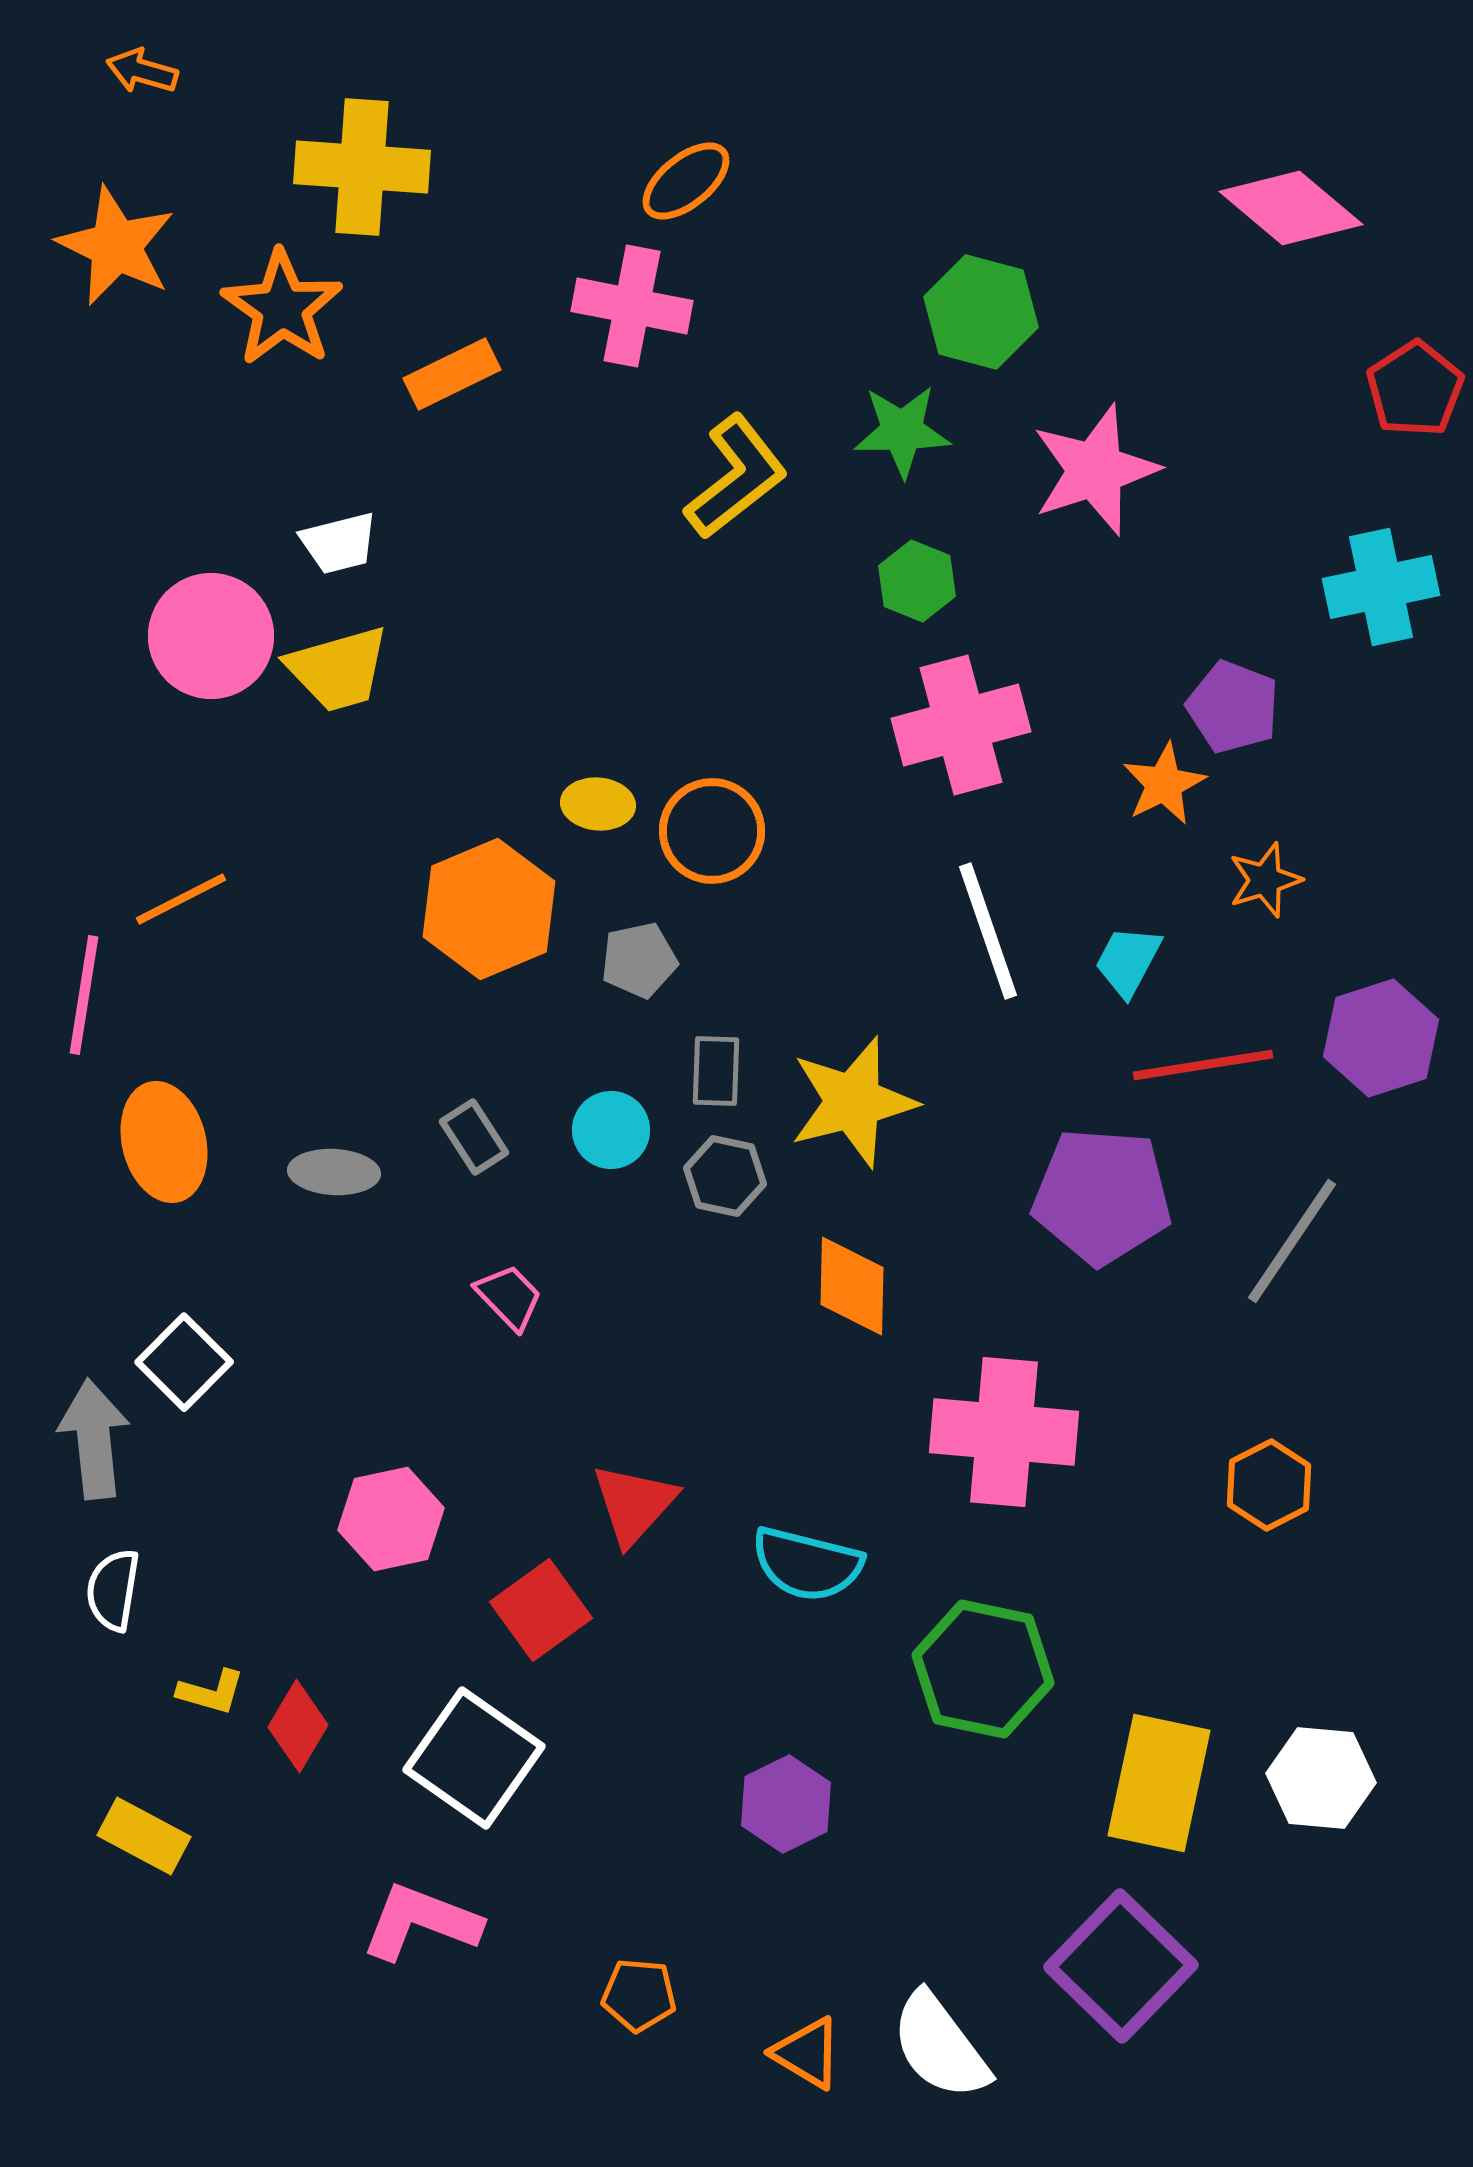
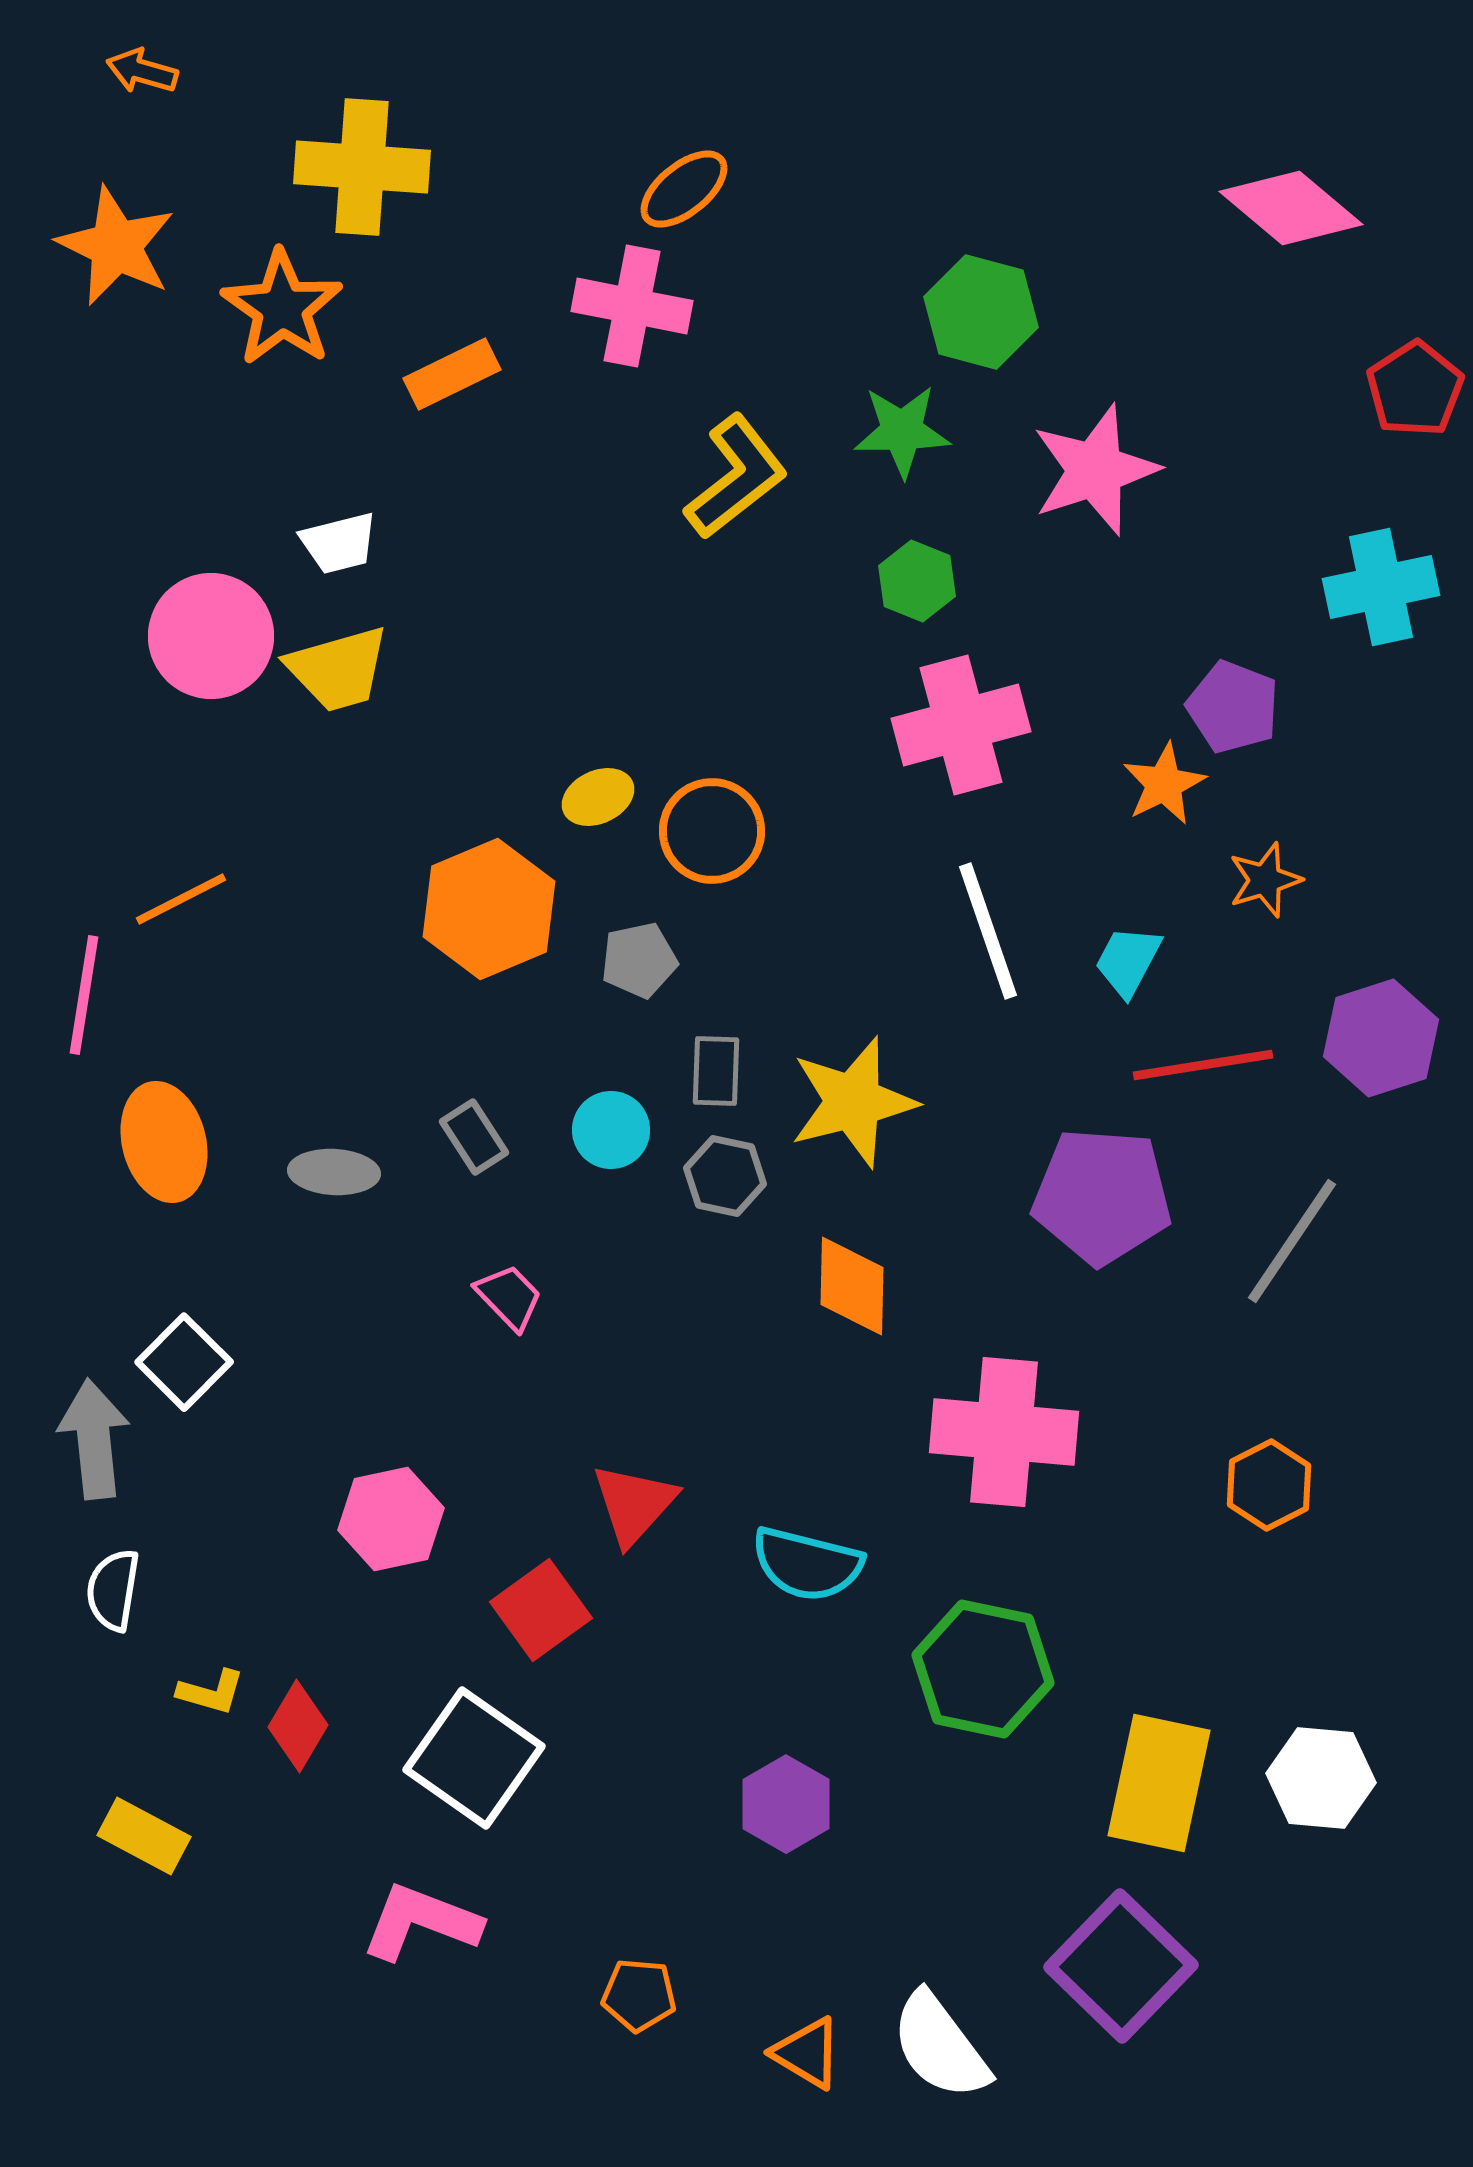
orange ellipse at (686, 181): moved 2 px left, 8 px down
yellow ellipse at (598, 804): moved 7 px up; rotated 30 degrees counterclockwise
purple hexagon at (786, 1804): rotated 4 degrees counterclockwise
